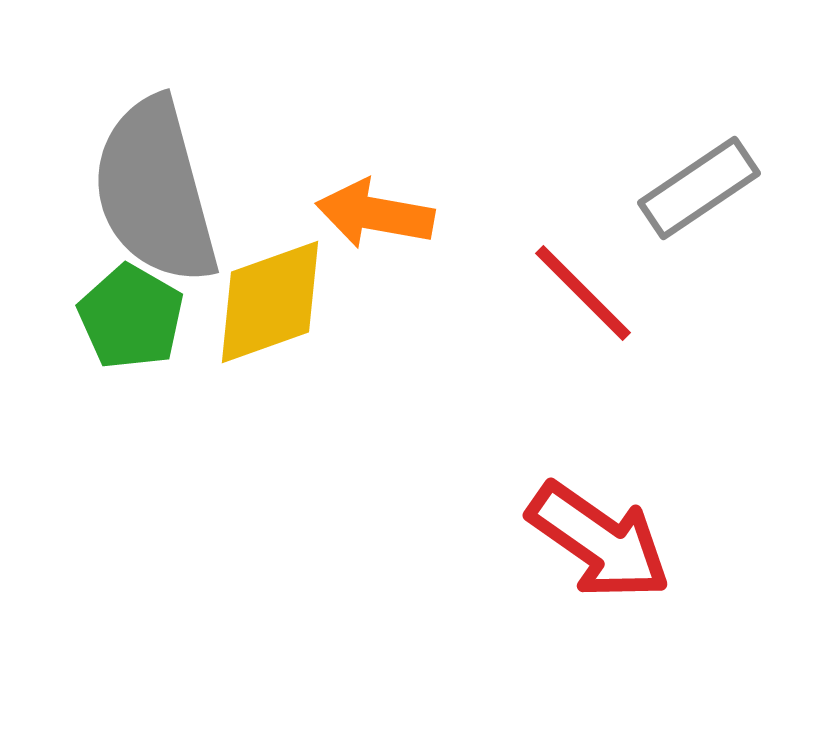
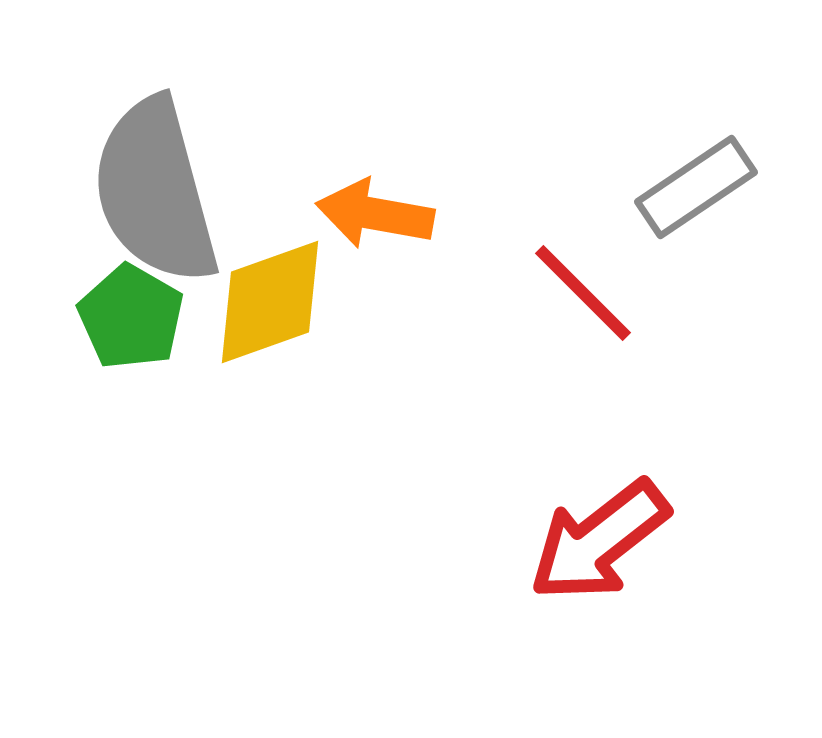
gray rectangle: moved 3 px left, 1 px up
red arrow: rotated 107 degrees clockwise
